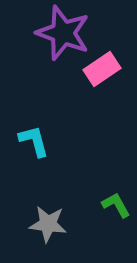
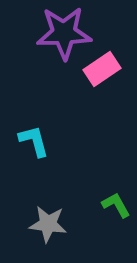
purple star: moved 1 px right; rotated 22 degrees counterclockwise
